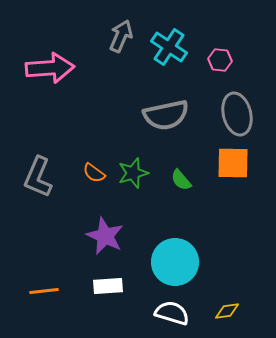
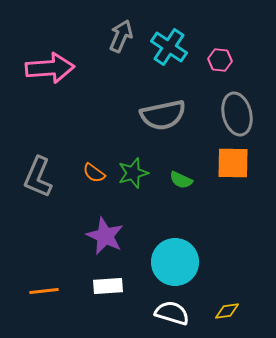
gray semicircle: moved 3 px left
green semicircle: rotated 25 degrees counterclockwise
